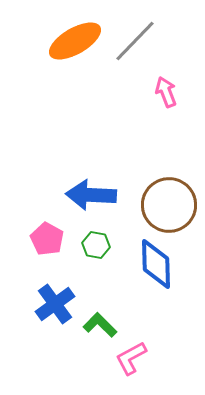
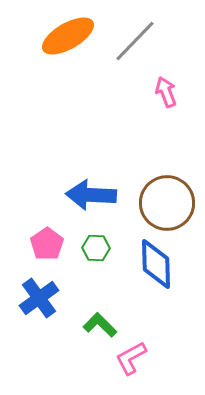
orange ellipse: moved 7 px left, 5 px up
brown circle: moved 2 px left, 2 px up
pink pentagon: moved 5 px down; rotated 8 degrees clockwise
green hexagon: moved 3 px down; rotated 8 degrees counterclockwise
blue cross: moved 16 px left, 6 px up
